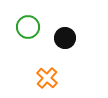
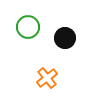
orange cross: rotated 10 degrees clockwise
